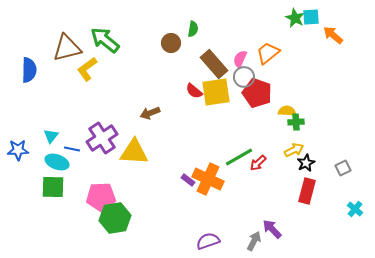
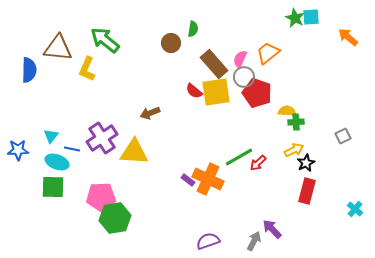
orange arrow: moved 15 px right, 2 px down
brown triangle: moved 9 px left; rotated 20 degrees clockwise
yellow L-shape: rotated 30 degrees counterclockwise
gray square: moved 32 px up
